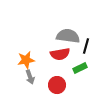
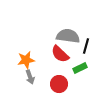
red semicircle: rotated 54 degrees clockwise
red circle: moved 2 px right, 1 px up
